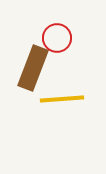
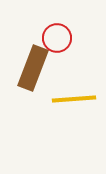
yellow line: moved 12 px right
